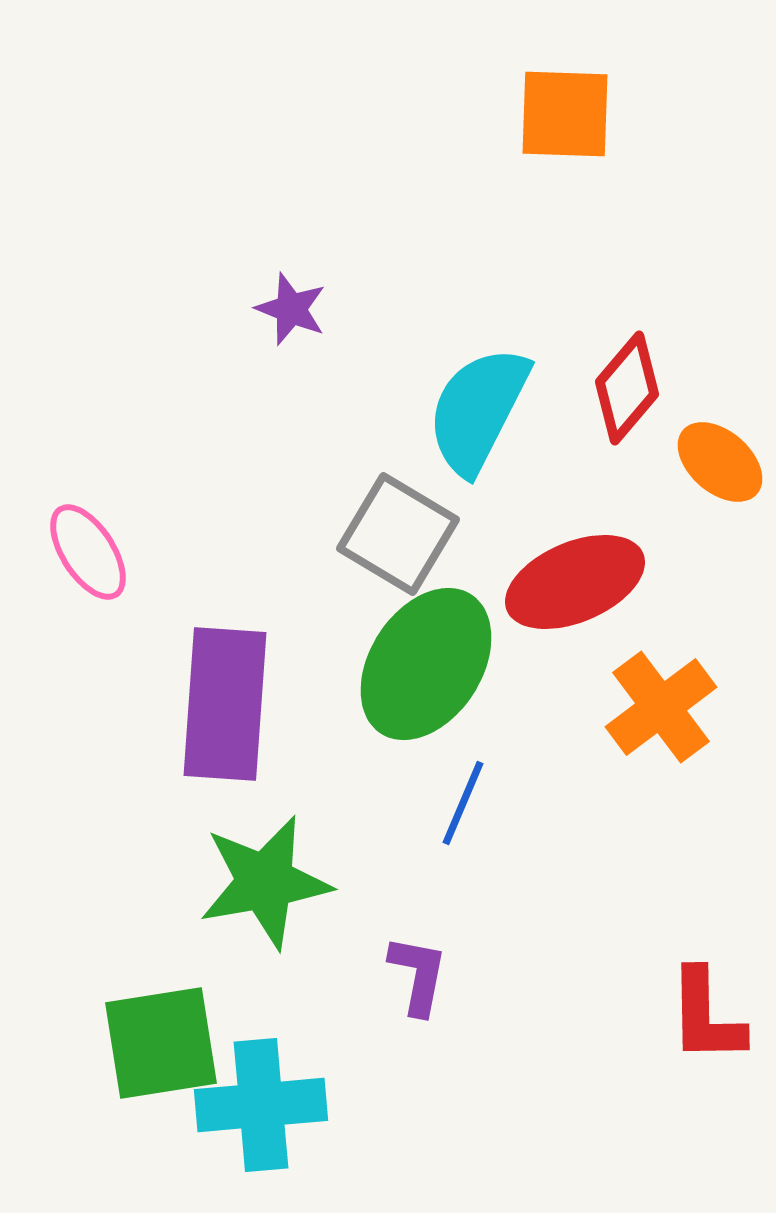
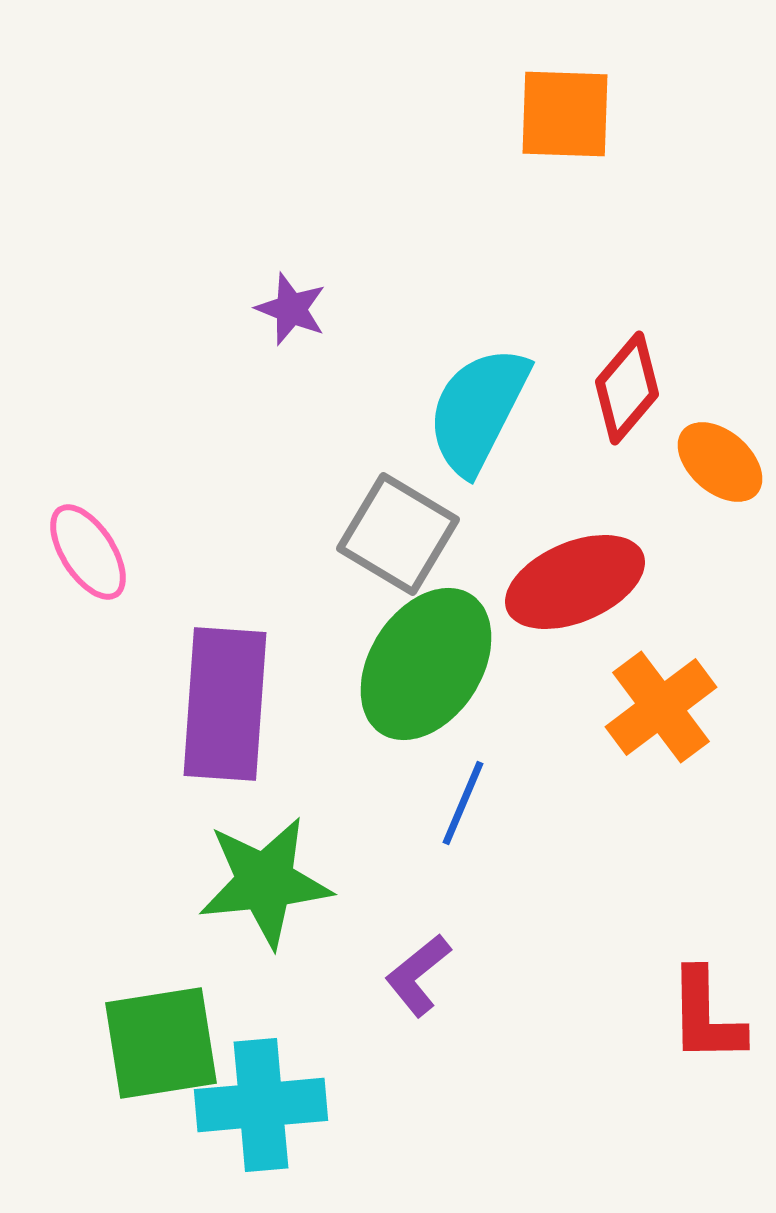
green star: rotated 4 degrees clockwise
purple L-shape: rotated 140 degrees counterclockwise
